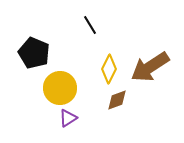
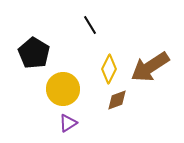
black pentagon: rotated 8 degrees clockwise
yellow circle: moved 3 px right, 1 px down
purple triangle: moved 5 px down
